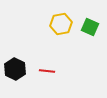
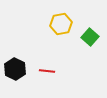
green square: moved 10 px down; rotated 18 degrees clockwise
